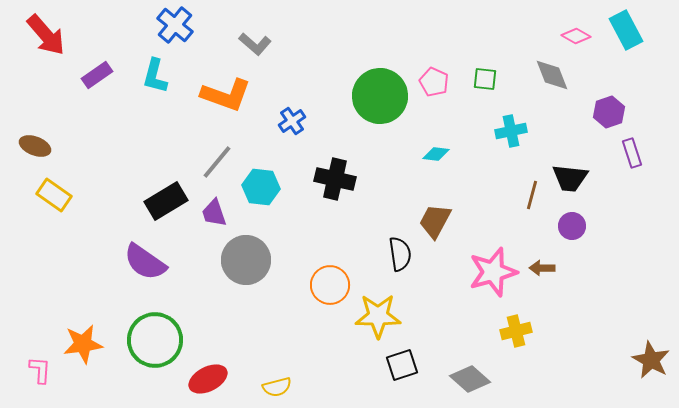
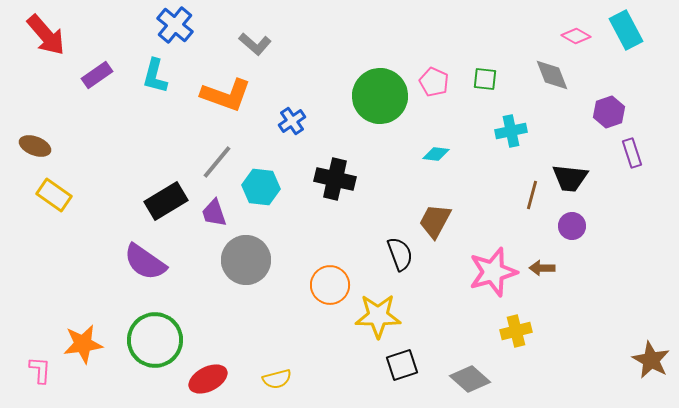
black semicircle at (400, 254): rotated 12 degrees counterclockwise
yellow semicircle at (277, 387): moved 8 px up
